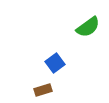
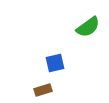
blue square: rotated 24 degrees clockwise
